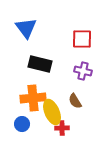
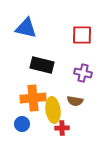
blue triangle: rotated 40 degrees counterclockwise
red square: moved 4 px up
black rectangle: moved 2 px right, 1 px down
purple cross: moved 2 px down
brown semicircle: rotated 49 degrees counterclockwise
yellow ellipse: moved 1 px right, 2 px up; rotated 15 degrees clockwise
